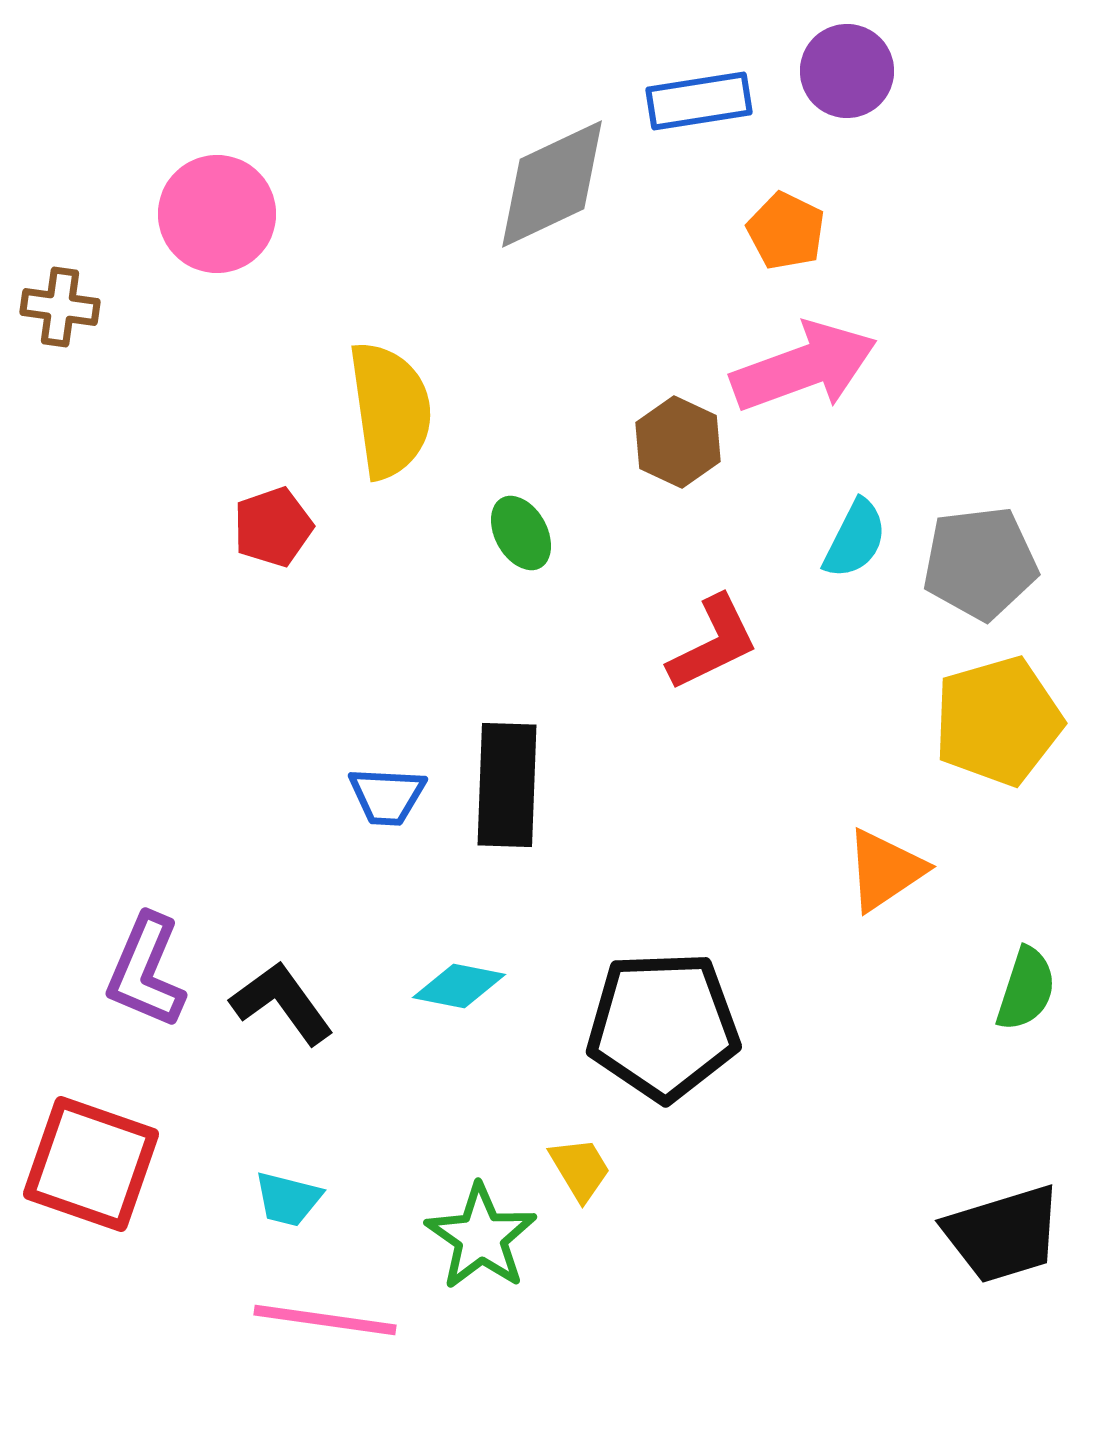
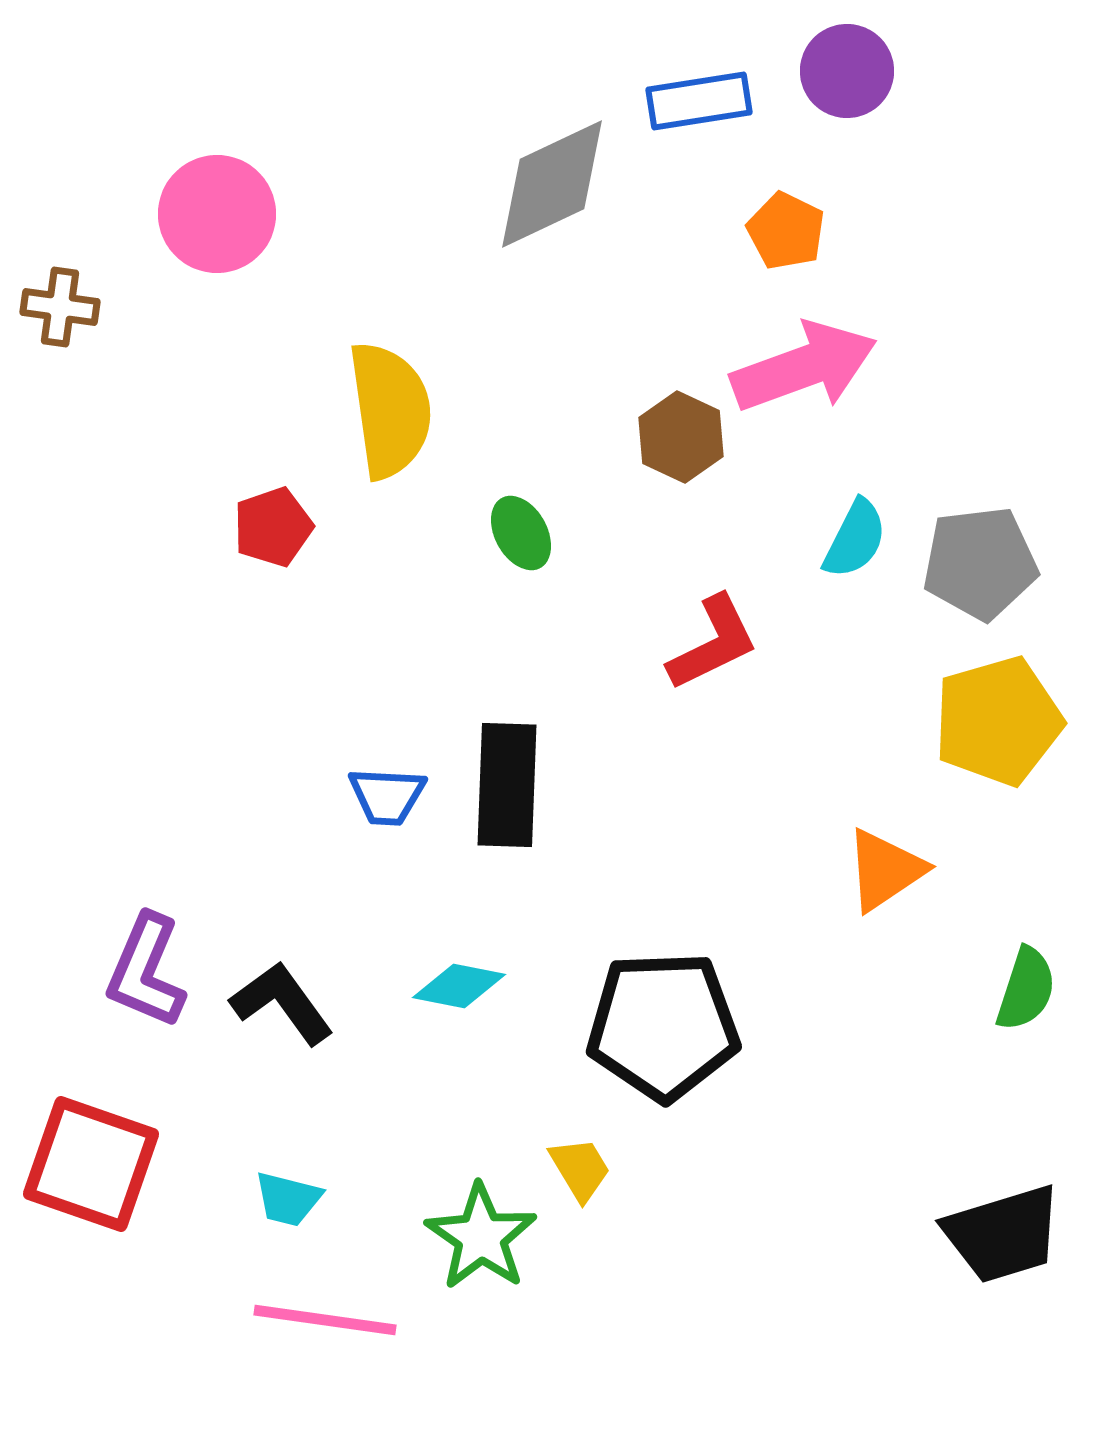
brown hexagon: moved 3 px right, 5 px up
